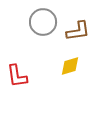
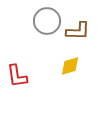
gray circle: moved 4 px right, 1 px up
brown L-shape: rotated 10 degrees clockwise
